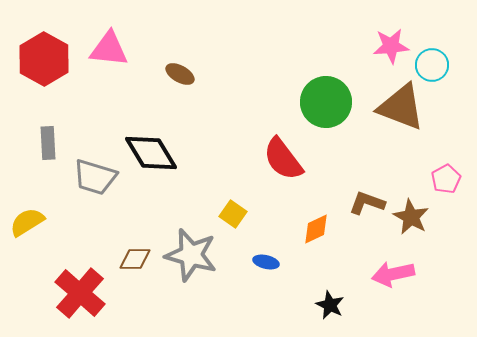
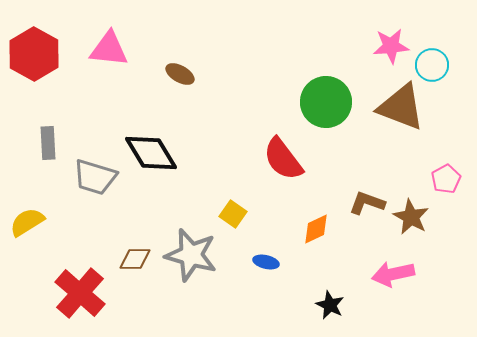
red hexagon: moved 10 px left, 5 px up
